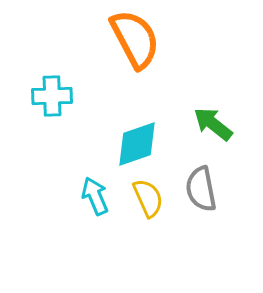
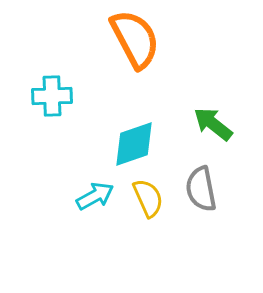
cyan diamond: moved 3 px left
cyan arrow: rotated 84 degrees clockwise
